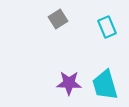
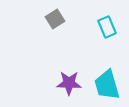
gray square: moved 3 px left
cyan trapezoid: moved 2 px right
